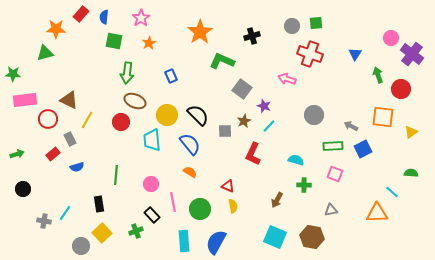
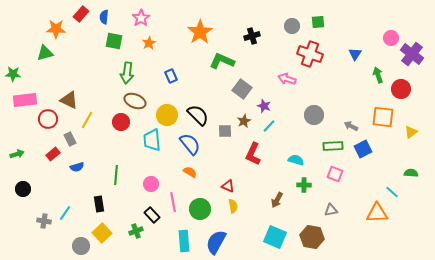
green square at (316, 23): moved 2 px right, 1 px up
